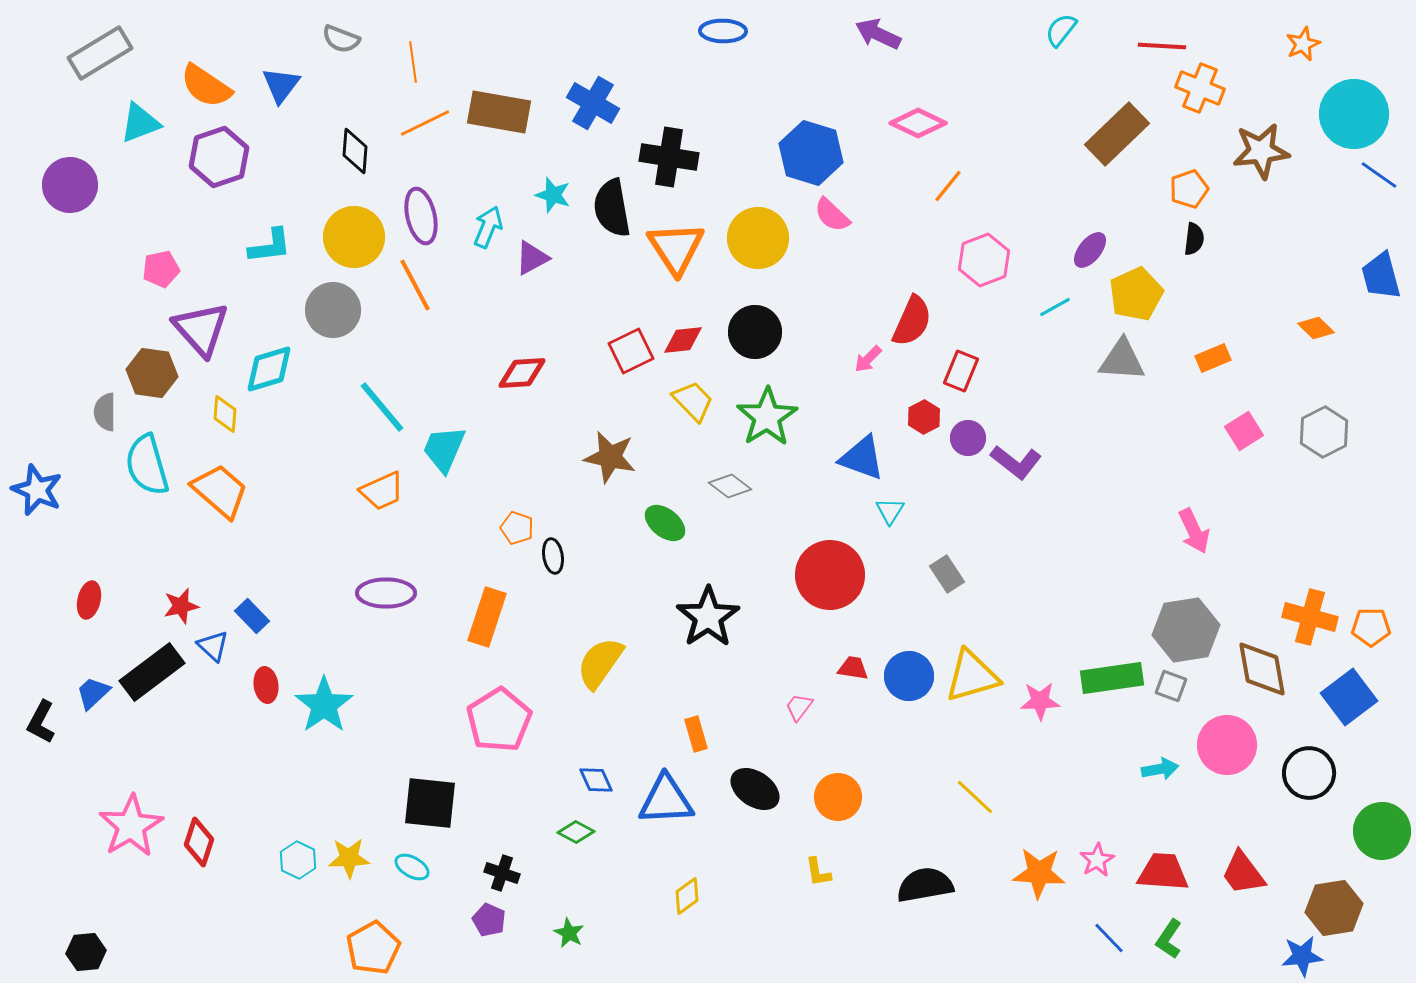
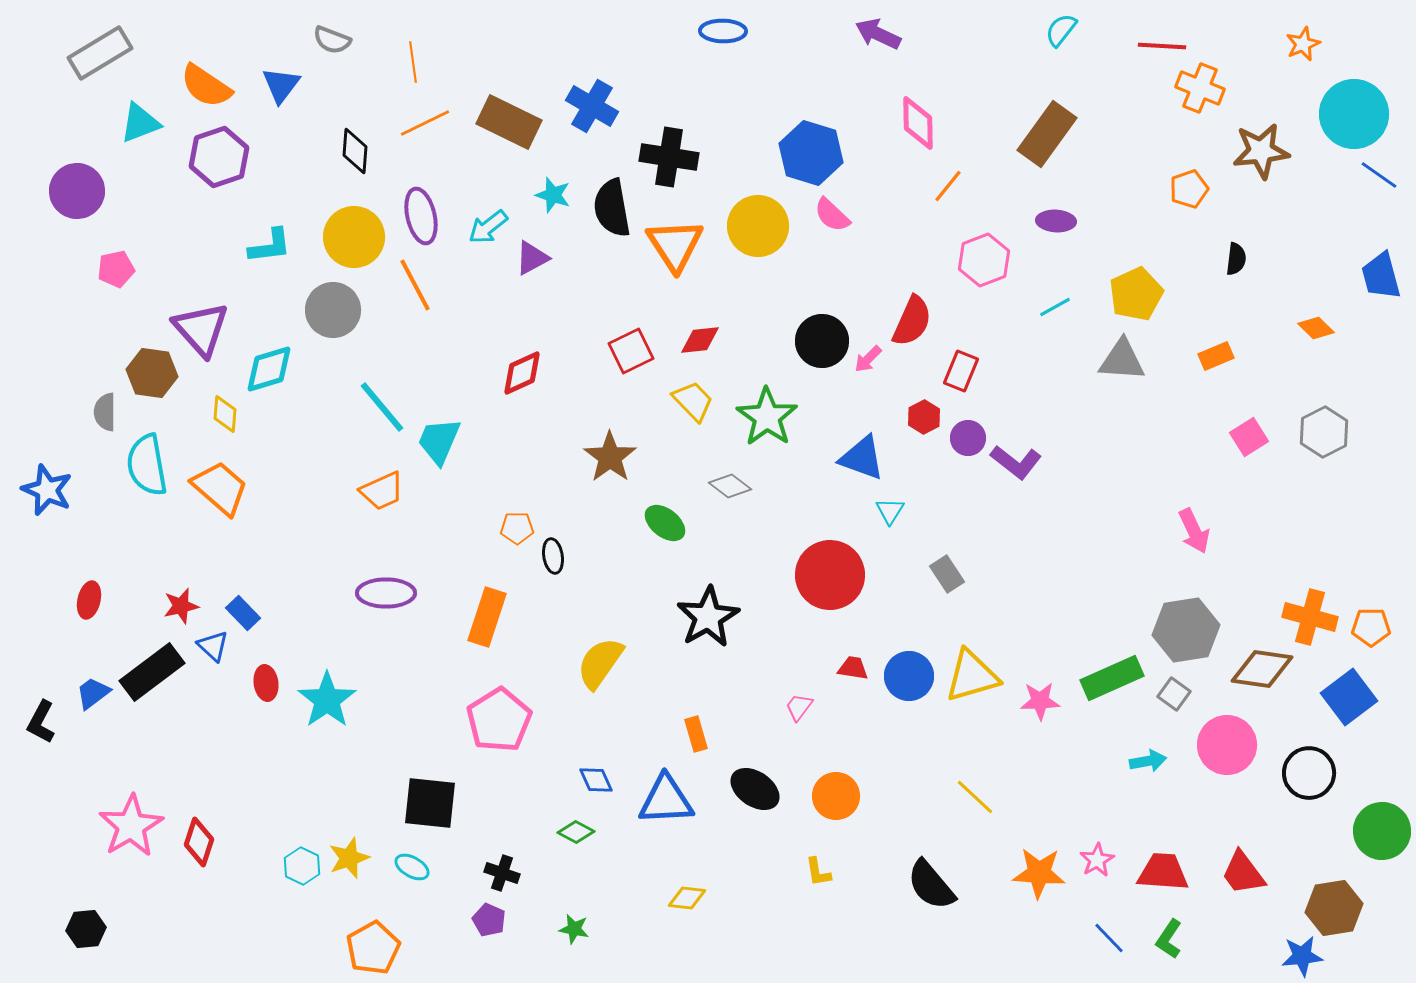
gray semicircle at (341, 39): moved 9 px left, 1 px down
blue cross at (593, 103): moved 1 px left, 3 px down
brown rectangle at (499, 112): moved 10 px right, 10 px down; rotated 16 degrees clockwise
pink diamond at (918, 123): rotated 64 degrees clockwise
brown rectangle at (1117, 134): moved 70 px left; rotated 10 degrees counterclockwise
purple circle at (70, 185): moved 7 px right, 6 px down
cyan arrow at (488, 227): rotated 150 degrees counterclockwise
yellow circle at (758, 238): moved 12 px up
black semicircle at (1194, 239): moved 42 px right, 20 px down
orange triangle at (676, 248): moved 1 px left, 3 px up
purple ellipse at (1090, 250): moved 34 px left, 29 px up; rotated 54 degrees clockwise
pink pentagon at (161, 269): moved 45 px left
black circle at (755, 332): moved 67 px right, 9 px down
red diamond at (683, 340): moved 17 px right
orange rectangle at (1213, 358): moved 3 px right, 2 px up
red diamond at (522, 373): rotated 21 degrees counterclockwise
green star at (767, 417): rotated 4 degrees counterclockwise
pink square at (1244, 431): moved 5 px right, 6 px down
cyan trapezoid at (444, 449): moved 5 px left, 8 px up
brown star at (610, 457): rotated 24 degrees clockwise
cyan semicircle at (147, 465): rotated 6 degrees clockwise
blue star at (37, 490): moved 10 px right
orange trapezoid at (220, 491): moved 3 px up
orange pentagon at (517, 528): rotated 20 degrees counterclockwise
blue rectangle at (252, 616): moved 9 px left, 3 px up
black star at (708, 617): rotated 4 degrees clockwise
brown diamond at (1262, 669): rotated 72 degrees counterclockwise
green rectangle at (1112, 678): rotated 16 degrees counterclockwise
red ellipse at (266, 685): moved 2 px up
gray square at (1171, 686): moved 3 px right, 8 px down; rotated 16 degrees clockwise
blue trapezoid at (93, 693): rotated 6 degrees clockwise
cyan star at (324, 705): moved 3 px right, 5 px up
cyan arrow at (1160, 769): moved 12 px left, 8 px up
orange circle at (838, 797): moved 2 px left, 1 px up
yellow star at (349, 858): rotated 18 degrees counterclockwise
cyan hexagon at (298, 860): moved 4 px right, 6 px down
black semicircle at (925, 885): moved 6 px right; rotated 120 degrees counterclockwise
yellow diamond at (687, 896): moved 2 px down; rotated 42 degrees clockwise
green star at (569, 933): moved 5 px right, 4 px up; rotated 16 degrees counterclockwise
black hexagon at (86, 952): moved 23 px up
